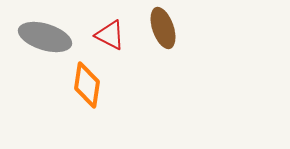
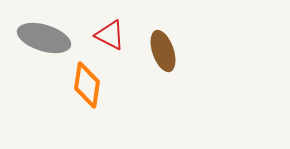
brown ellipse: moved 23 px down
gray ellipse: moved 1 px left, 1 px down
